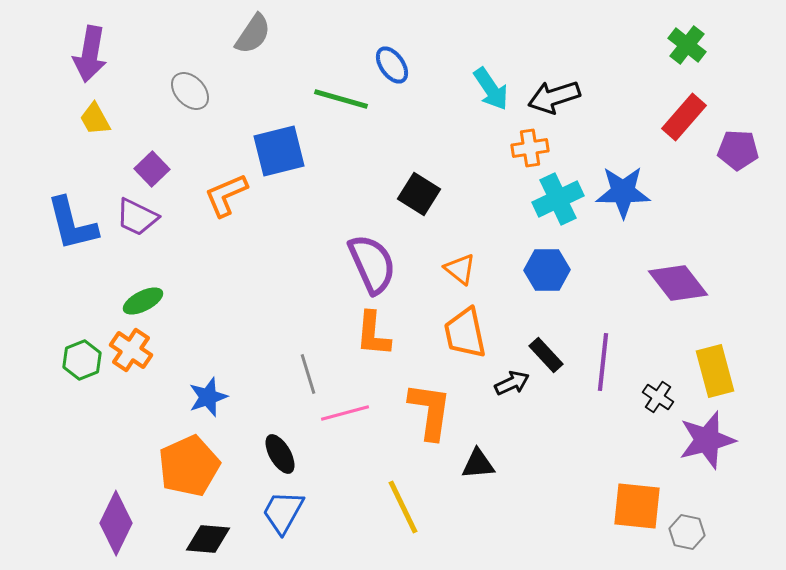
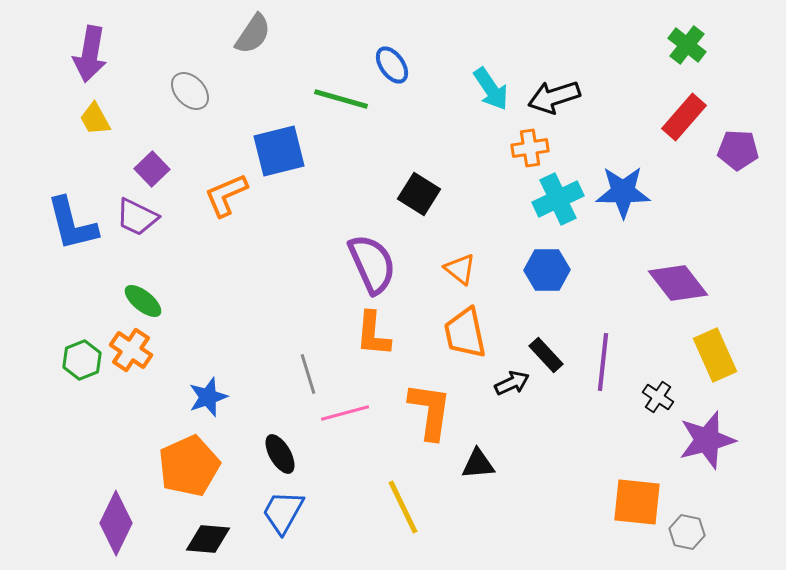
green ellipse at (143, 301): rotated 66 degrees clockwise
yellow rectangle at (715, 371): moved 16 px up; rotated 9 degrees counterclockwise
orange square at (637, 506): moved 4 px up
